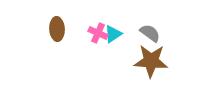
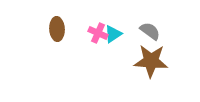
gray semicircle: moved 2 px up
